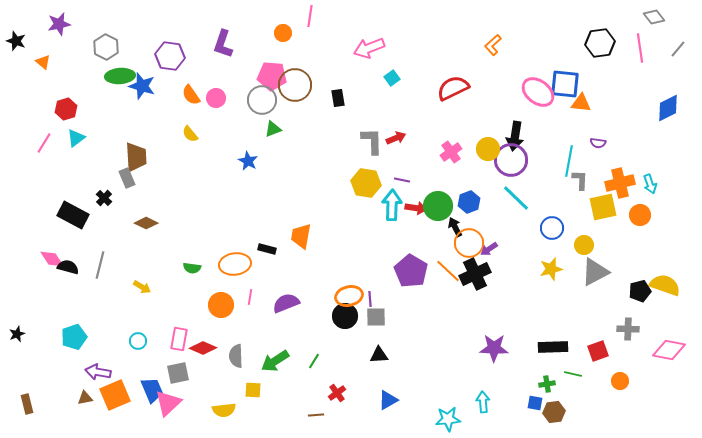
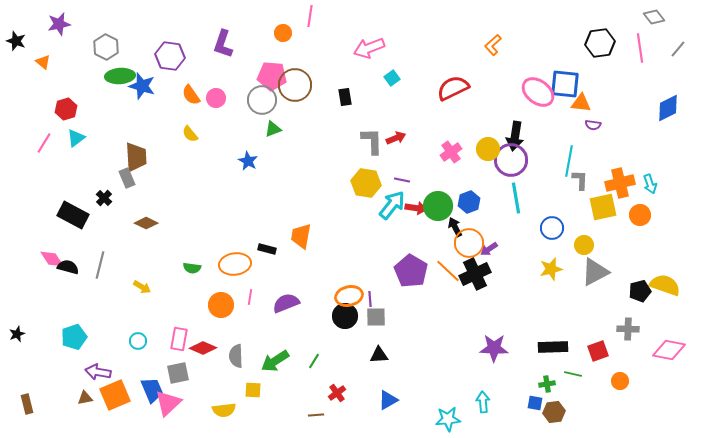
black rectangle at (338, 98): moved 7 px right, 1 px up
purple semicircle at (598, 143): moved 5 px left, 18 px up
cyan line at (516, 198): rotated 36 degrees clockwise
cyan arrow at (392, 205): rotated 36 degrees clockwise
